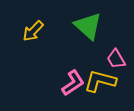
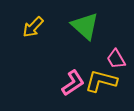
green triangle: moved 3 px left
yellow arrow: moved 4 px up
yellow L-shape: moved 1 px right
